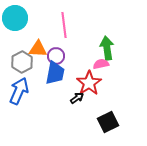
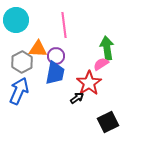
cyan circle: moved 1 px right, 2 px down
pink semicircle: rotated 21 degrees counterclockwise
